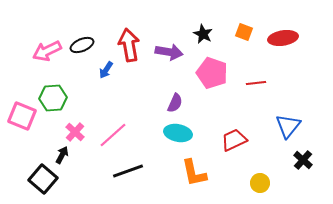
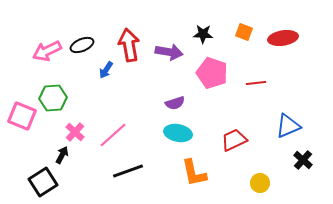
black star: rotated 24 degrees counterclockwise
purple semicircle: rotated 48 degrees clockwise
blue triangle: rotated 28 degrees clockwise
black square: moved 3 px down; rotated 16 degrees clockwise
